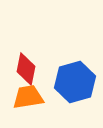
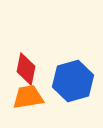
blue hexagon: moved 2 px left, 1 px up
